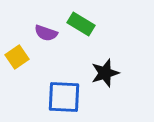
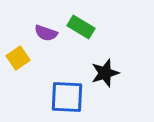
green rectangle: moved 3 px down
yellow square: moved 1 px right, 1 px down
blue square: moved 3 px right
